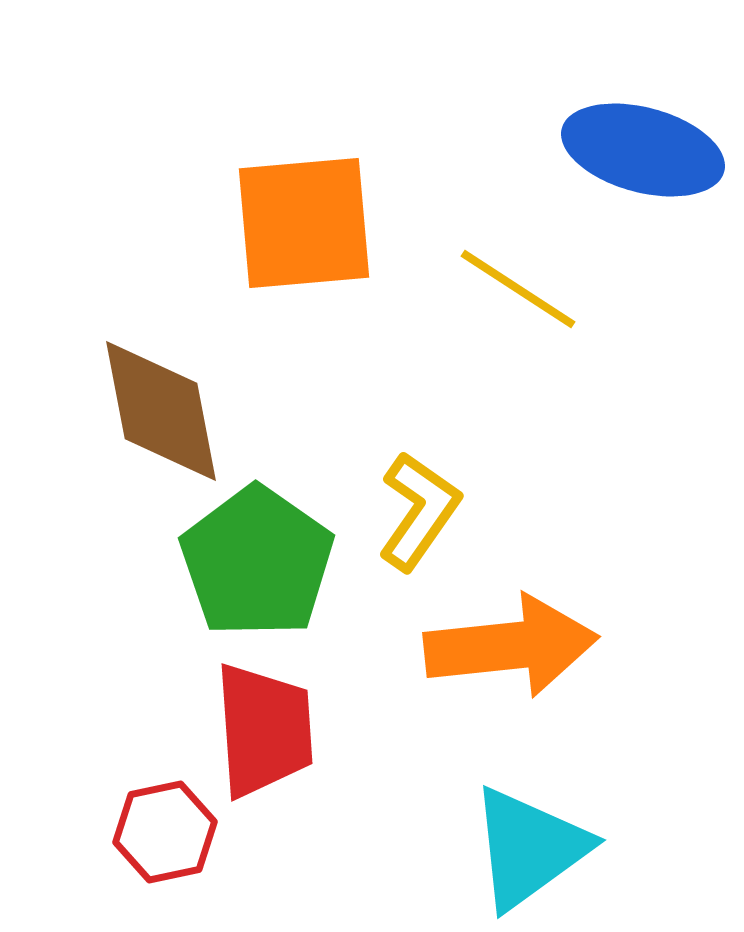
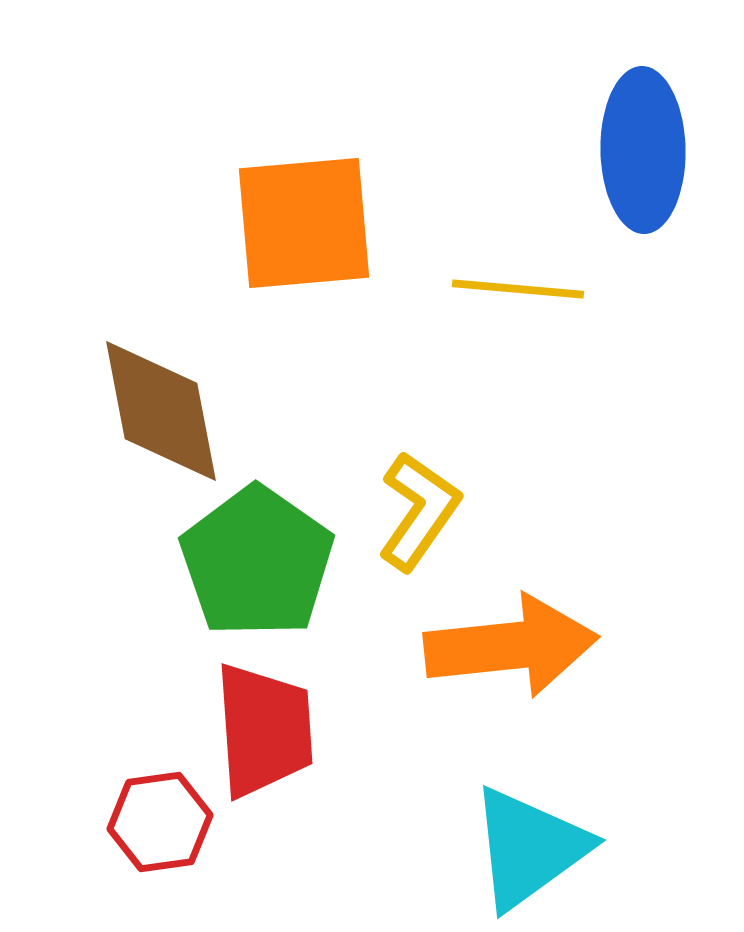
blue ellipse: rotated 74 degrees clockwise
yellow line: rotated 28 degrees counterclockwise
red hexagon: moved 5 px left, 10 px up; rotated 4 degrees clockwise
